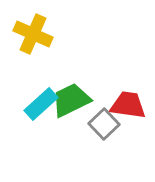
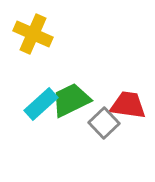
gray square: moved 1 px up
